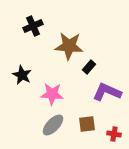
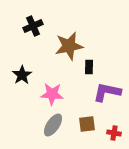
brown star: rotated 16 degrees counterclockwise
black rectangle: rotated 40 degrees counterclockwise
black star: rotated 12 degrees clockwise
purple L-shape: rotated 12 degrees counterclockwise
gray ellipse: rotated 10 degrees counterclockwise
red cross: moved 1 px up
